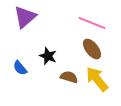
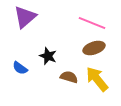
brown ellipse: moved 2 px right, 1 px up; rotated 70 degrees counterclockwise
blue semicircle: rotated 14 degrees counterclockwise
